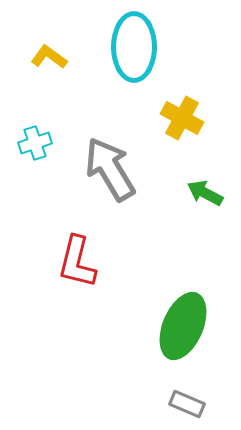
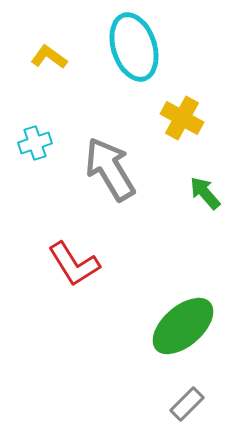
cyan ellipse: rotated 18 degrees counterclockwise
green arrow: rotated 21 degrees clockwise
red L-shape: moved 3 px left, 2 px down; rotated 46 degrees counterclockwise
green ellipse: rotated 26 degrees clockwise
gray rectangle: rotated 68 degrees counterclockwise
